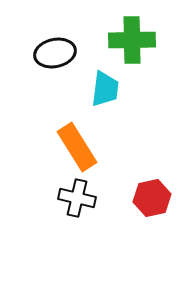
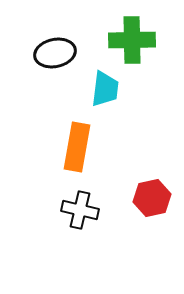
orange rectangle: rotated 42 degrees clockwise
black cross: moved 3 px right, 12 px down
